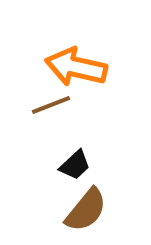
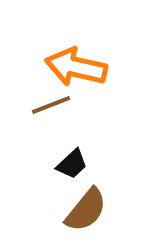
black trapezoid: moved 3 px left, 1 px up
